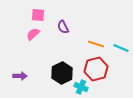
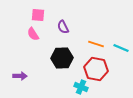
pink semicircle: rotated 80 degrees counterclockwise
red hexagon: rotated 25 degrees clockwise
black hexagon: moved 15 px up; rotated 25 degrees clockwise
